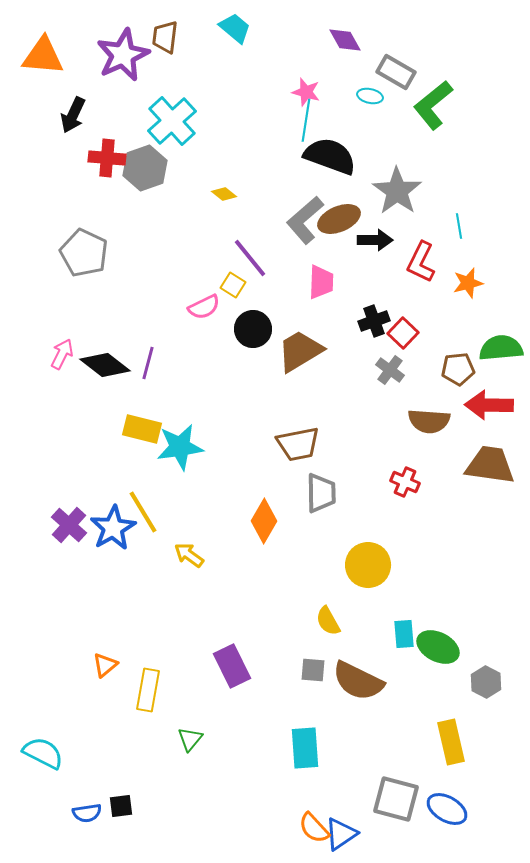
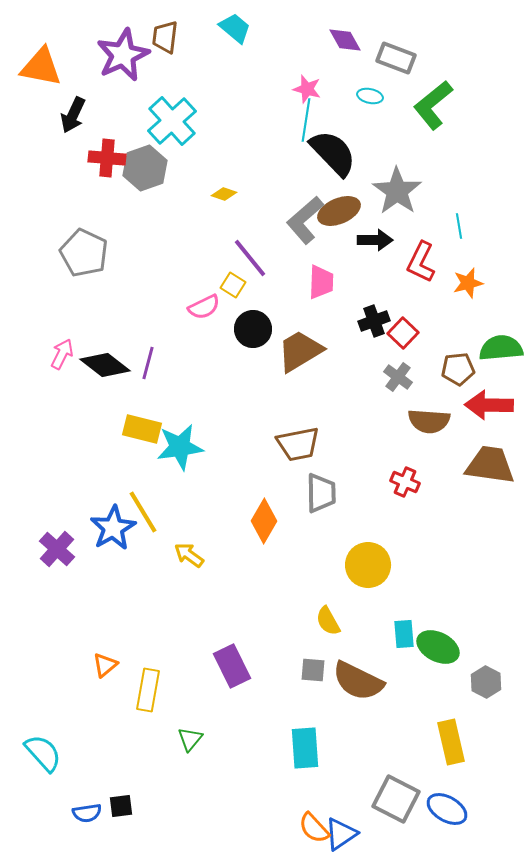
orange triangle at (43, 56): moved 2 px left, 11 px down; rotated 6 degrees clockwise
gray rectangle at (396, 72): moved 14 px up; rotated 9 degrees counterclockwise
pink star at (306, 92): moved 1 px right, 3 px up
black semicircle at (330, 156): moved 3 px right, 3 px up; rotated 26 degrees clockwise
yellow diamond at (224, 194): rotated 20 degrees counterclockwise
brown ellipse at (339, 219): moved 8 px up
gray cross at (390, 370): moved 8 px right, 7 px down
purple cross at (69, 525): moved 12 px left, 24 px down
cyan semicircle at (43, 753): rotated 21 degrees clockwise
gray square at (396, 799): rotated 12 degrees clockwise
